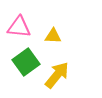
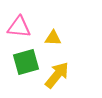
yellow triangle: moved 2 px down
green square: rotated 20 degrees clockwise
